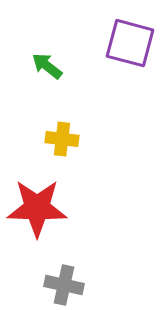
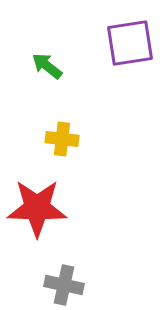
purple square: rotated 24 degrees counterclockwise
